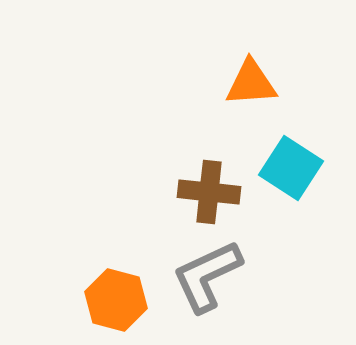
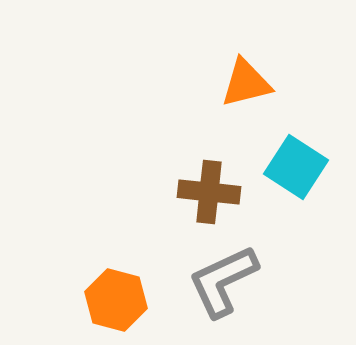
orange triangle: moved 5 px left; rotated 10 degrees counterclockwise
cyan square: moved 5 px right, 1 px up
gray L-shape: moved 16 px right, 5 px down
